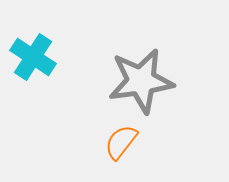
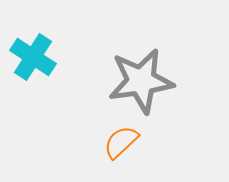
orange semicircle: rotated 9 degrees clockwise
